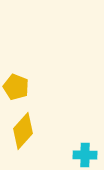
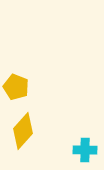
cyan cross: moved 5 px up
